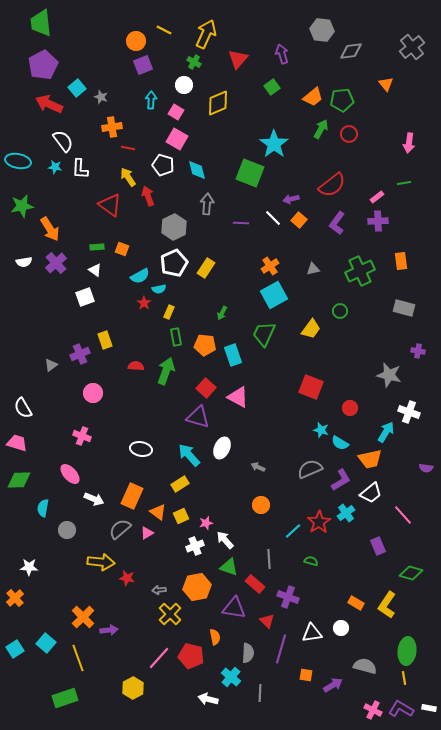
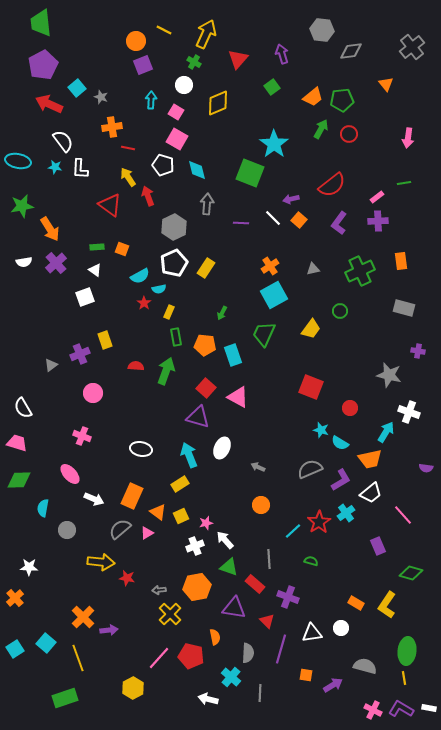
pink arrow at (409, 143): moved 1 px left, 5 px up
purple L-shape at (337, 223): moved 2 px right
cyan arrow at (189, 455): rotated 20 degrees clockwise
